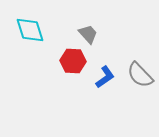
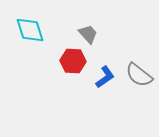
gray semicircle: moved 1 px left; rotated 8 degrees counterclockwise
